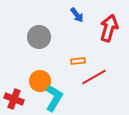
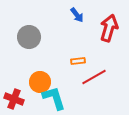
gray circle: moved 10 px left
orange circle: moved 1 px down
cyan L-shape: rotated 48 degrees counterclockwise
